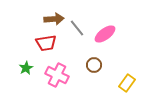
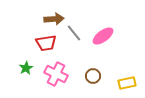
gray line: moved 3 px left, 5 px down
pink ellipse: moved 2 px left, 2 px down
brown circle: moved 1 px left, 11 px down
pink cross: moved 1 px left, 1 px up
yellow rectangle: rotated 42 degrees clockwise
